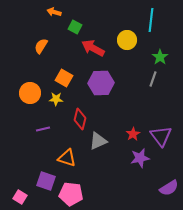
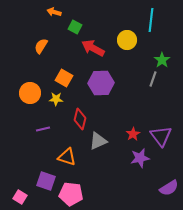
green star: moved 2 px right, 3 px down
orange triangle: moved 1 px up
